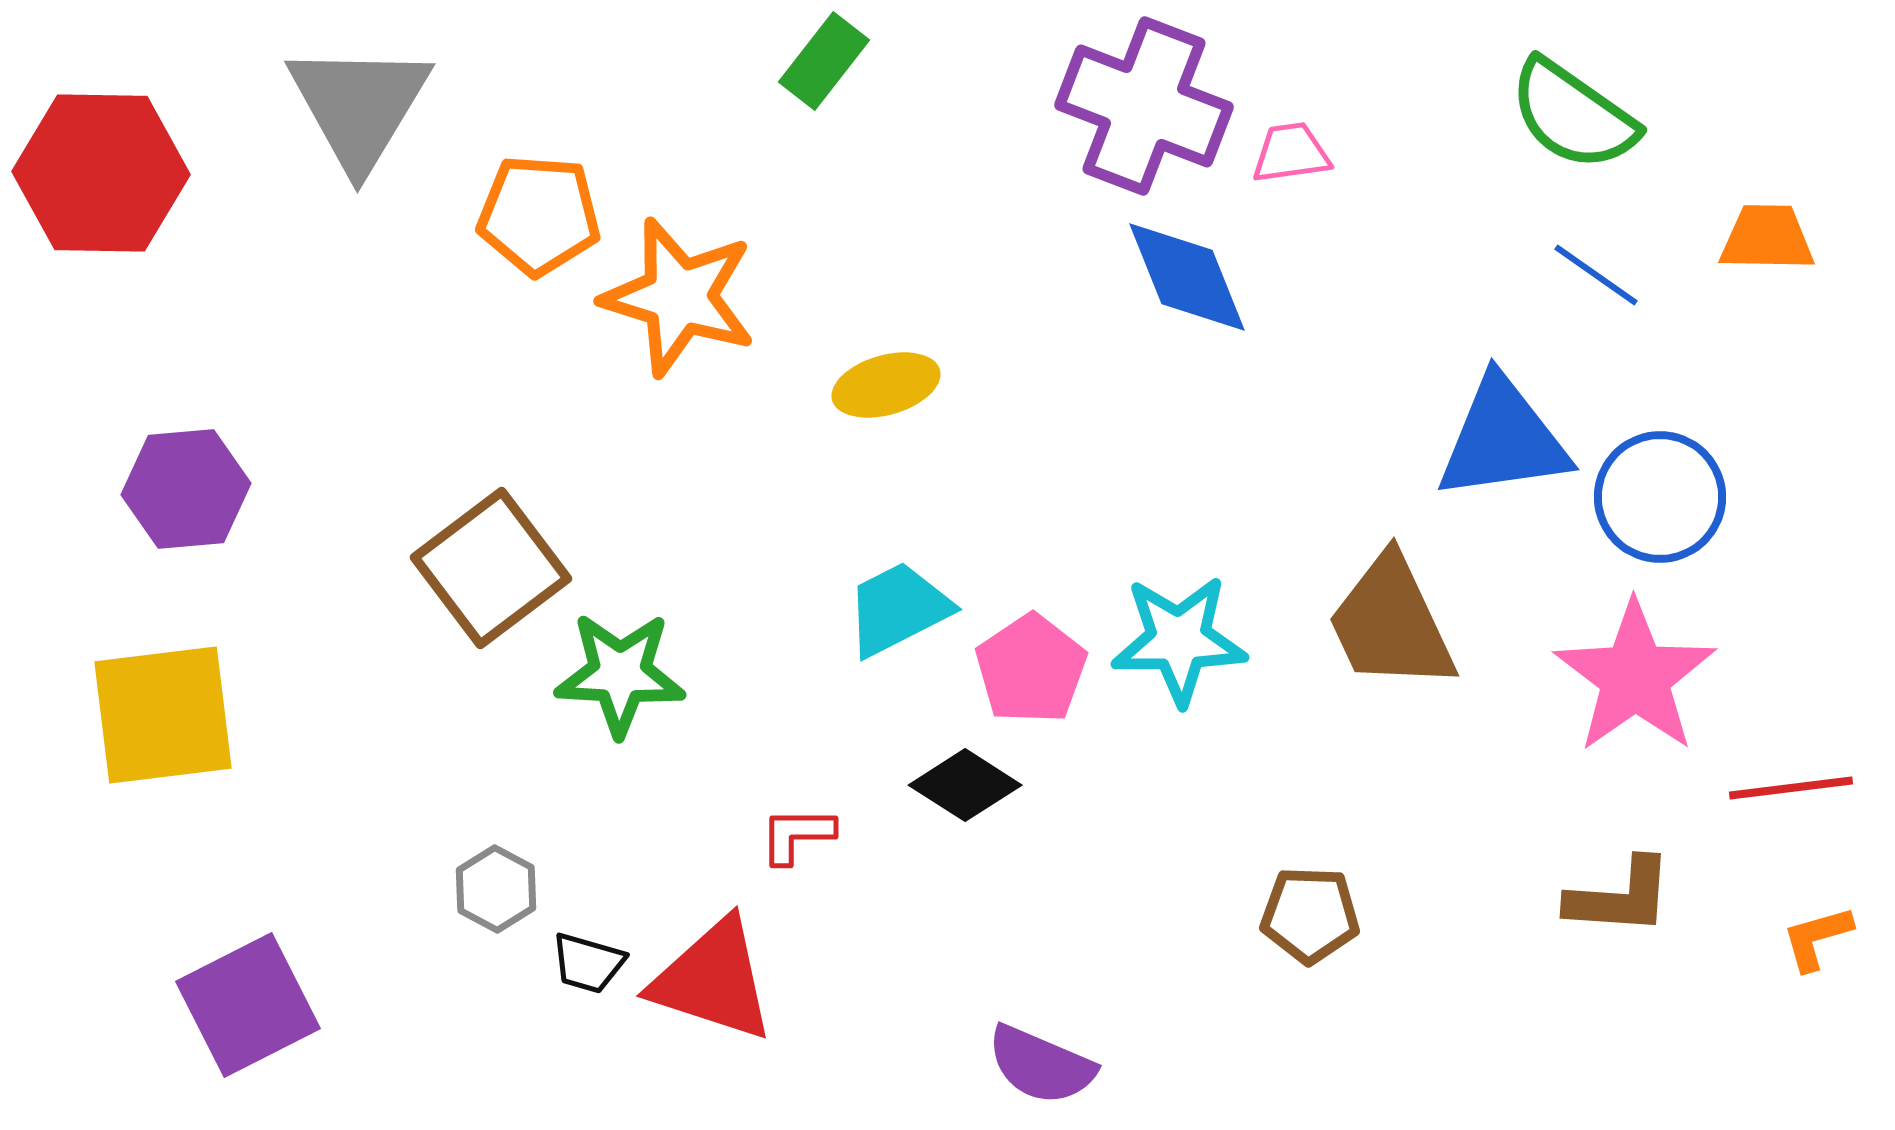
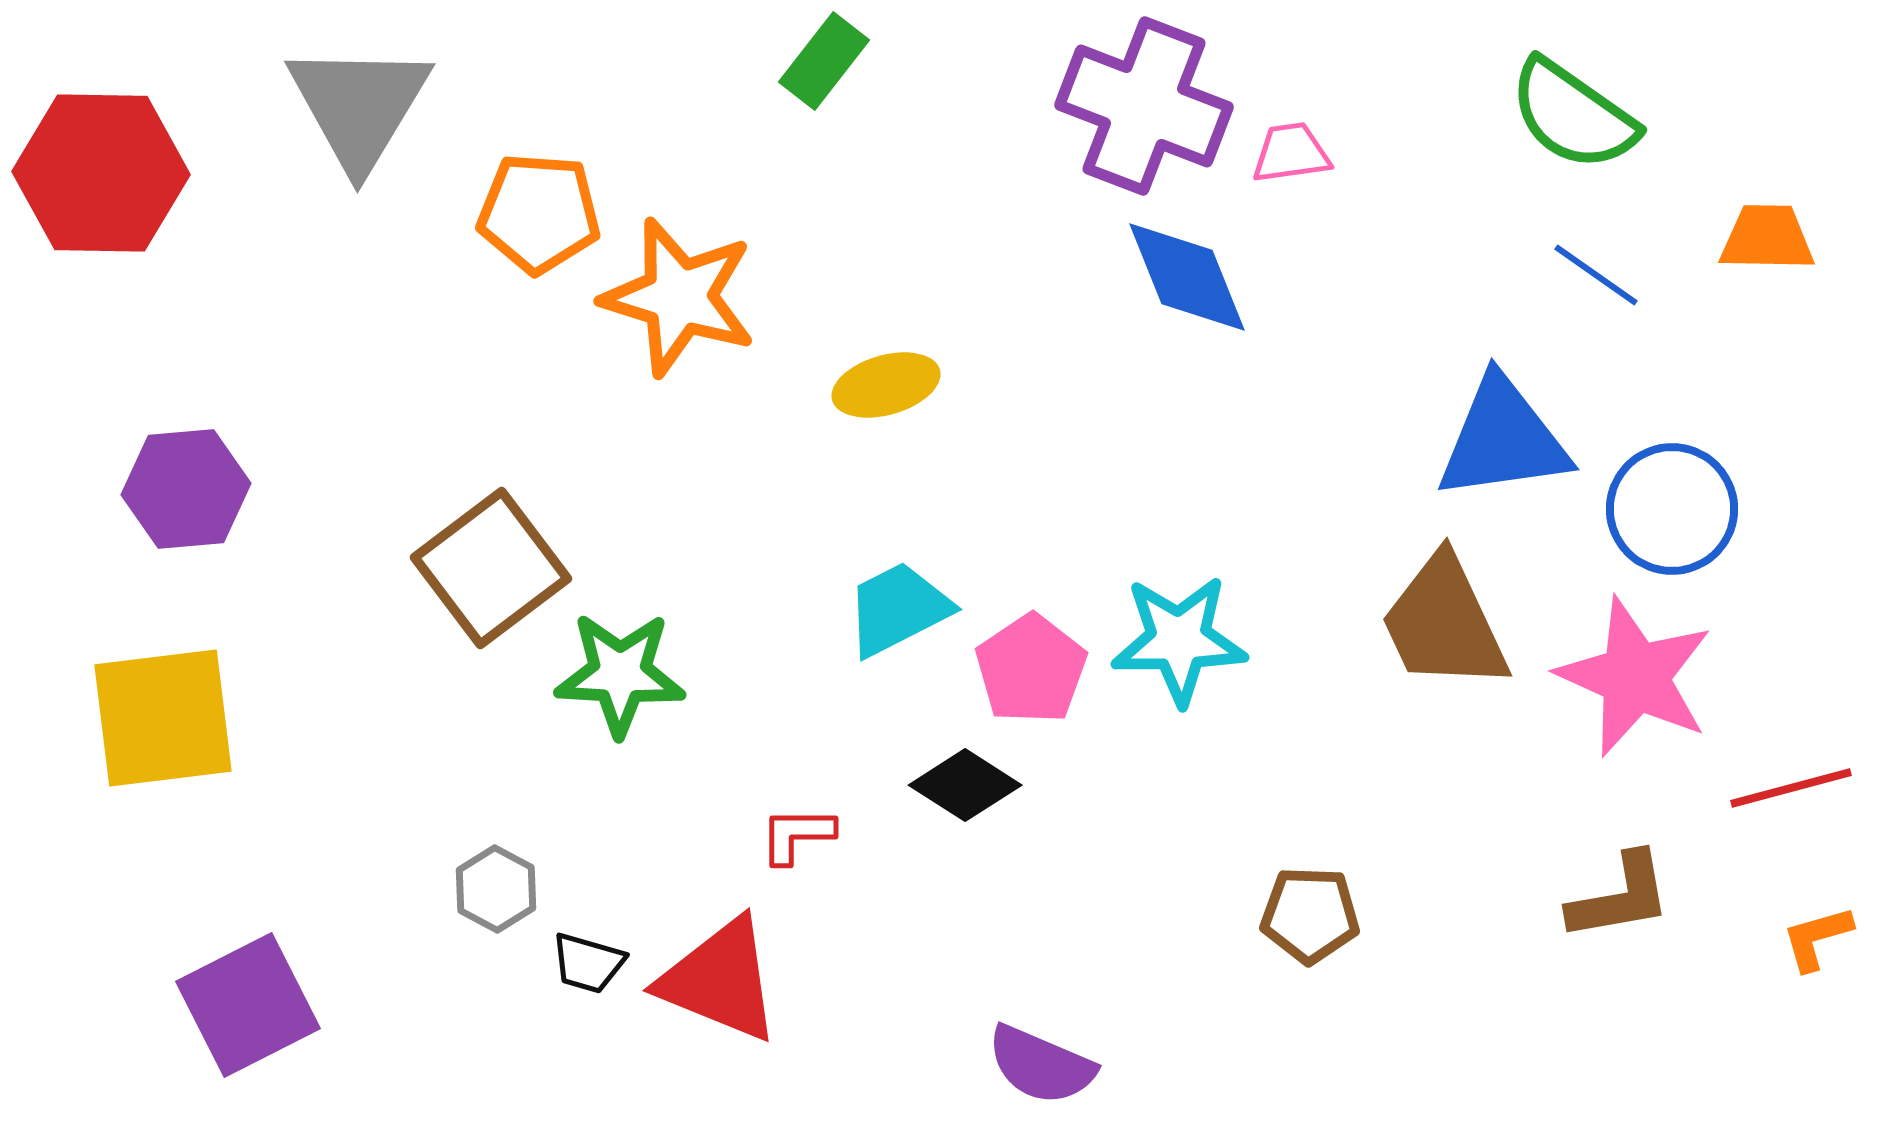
orange pentagon: moved 2 px up
blue circle: moved 12 px right, 12 px down
brown trapezoid: moved 53 px right
pink star: rotated 13 degrees counterclockwise
yellow square: moved 3 px down
red line: rotated 8 degrees counterclockwise
brown L-shape: rotated 14 degrees counterclockwise
red triangle: moved 7 px right; rotated 4 degrees clockwise
